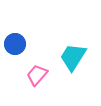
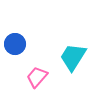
pink trapezoid: moved 2 px down
